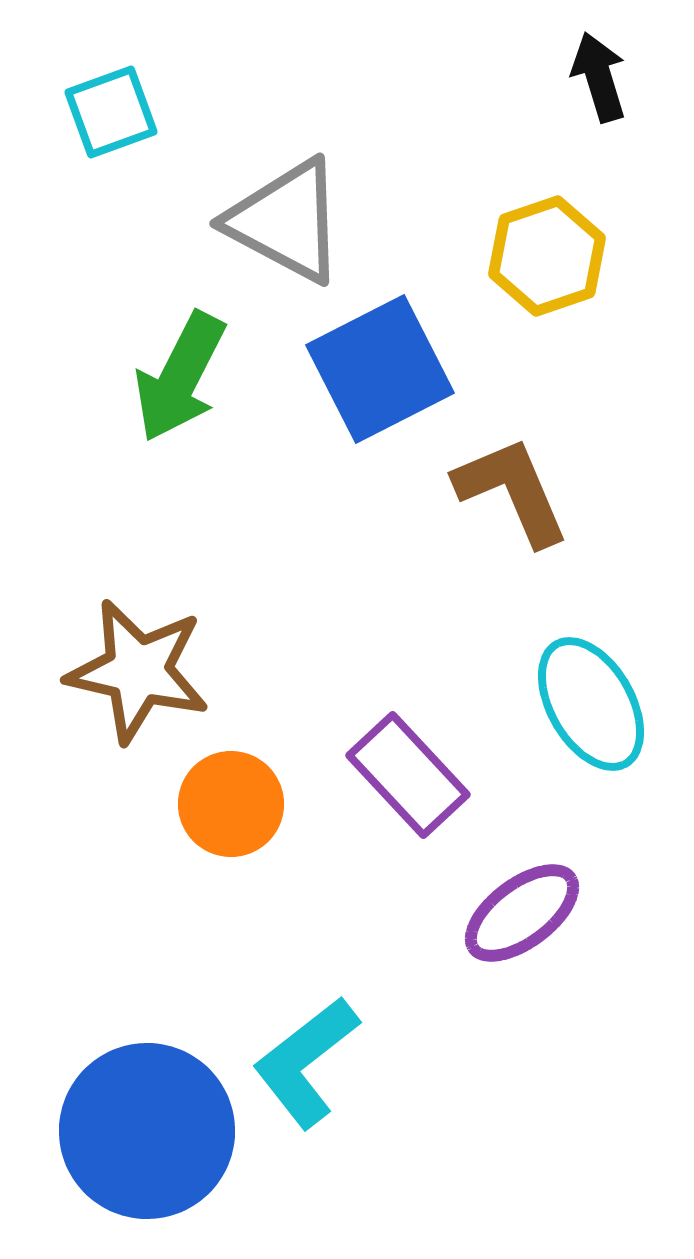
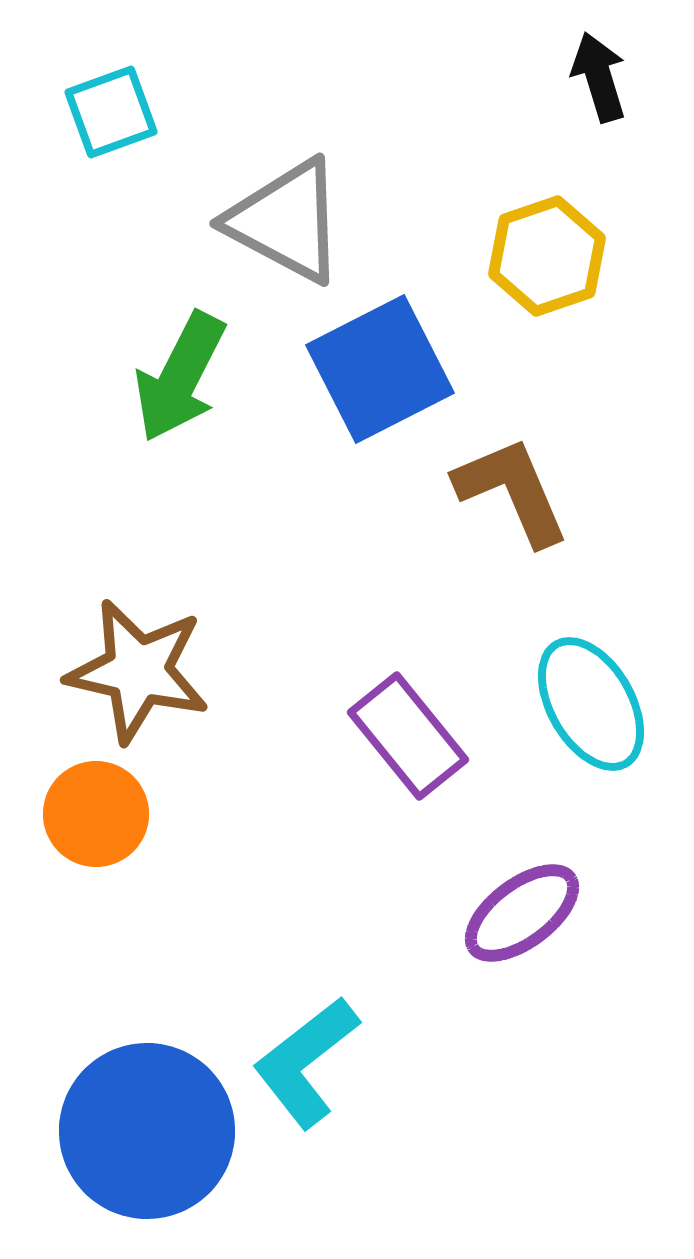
purple rectangle: moved 39 px up; rotated 4 degrees clockwise
orange circle: moved 135 px left, 10 px down
